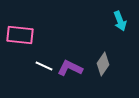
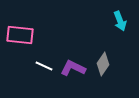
purple L-shape: moved 3 px right
